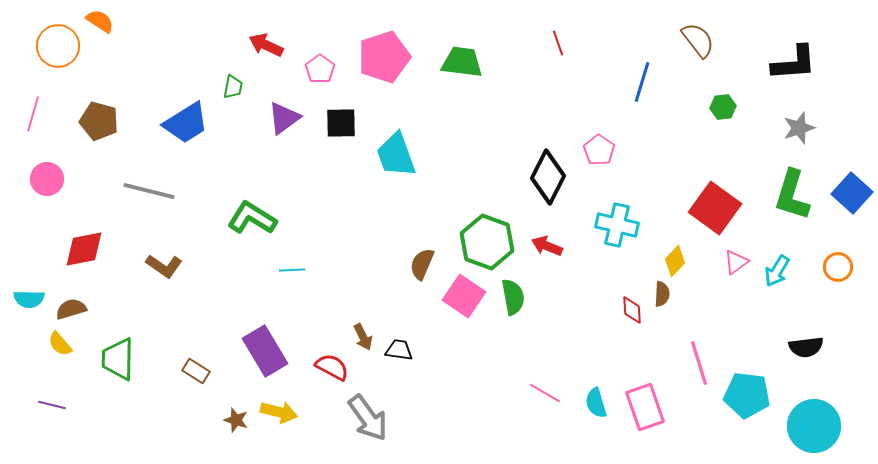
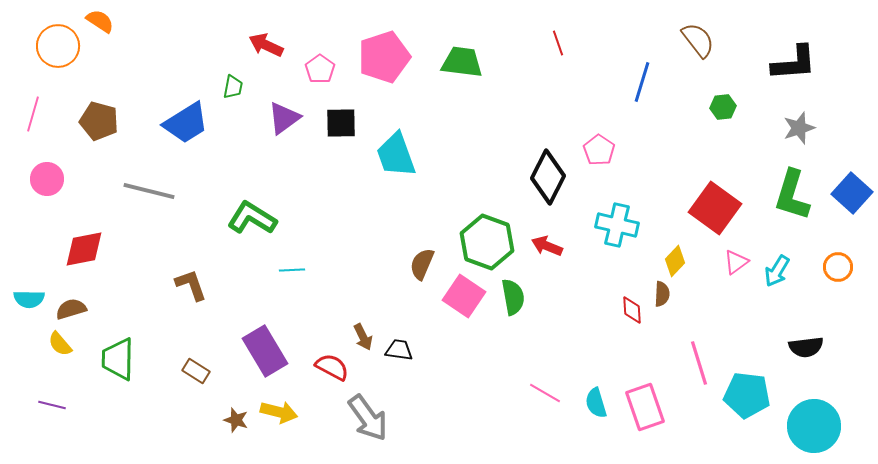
brown L-shape at (164, 266): moved 27 px right, 19 px down; rotated 144 degrees counterclockwise
